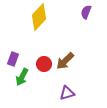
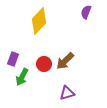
yellow diamond: moved 4 px down
